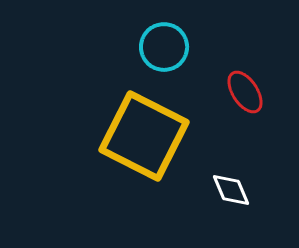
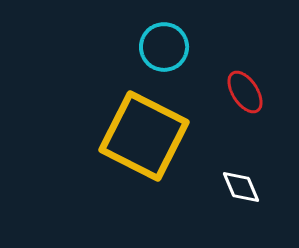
white diamond: moved 10 px right, 3 px up
